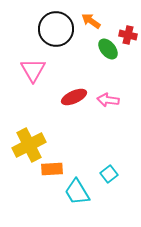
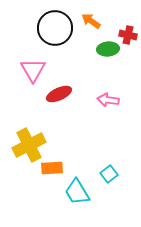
black circle: moved 1 px left, 1 px up
green ellipse: rotated 55 degrees counterclockwise
red ellipse: moved 15 px left, 3 px up
orange rectangle: moved 1 px up
